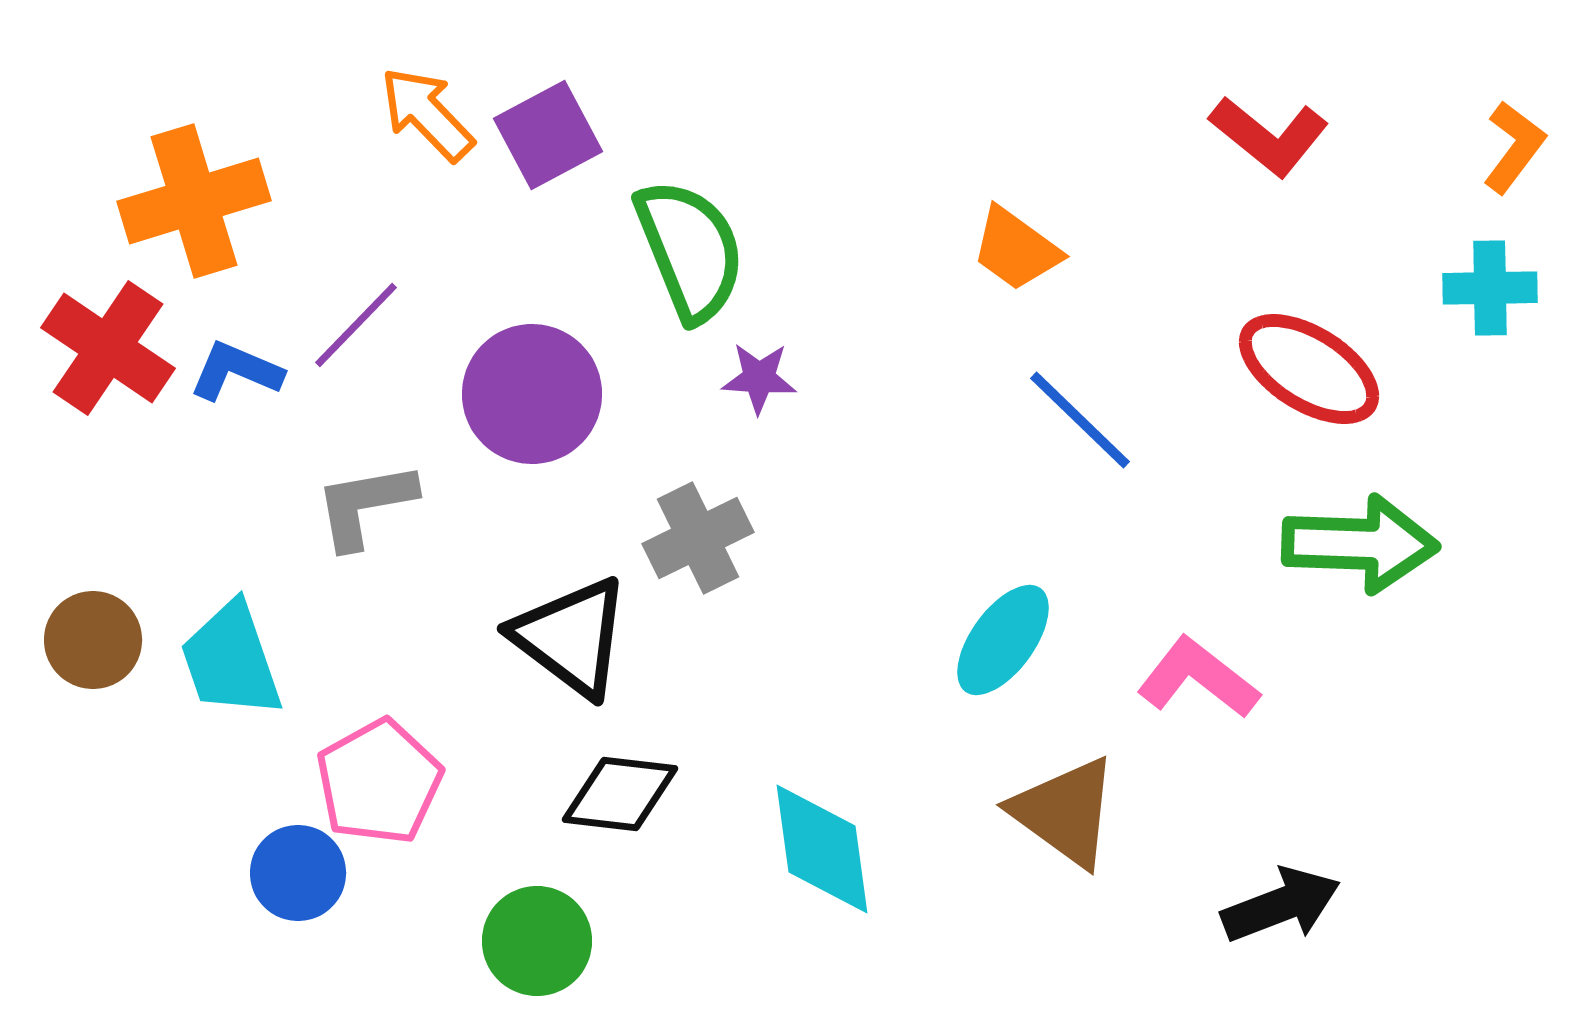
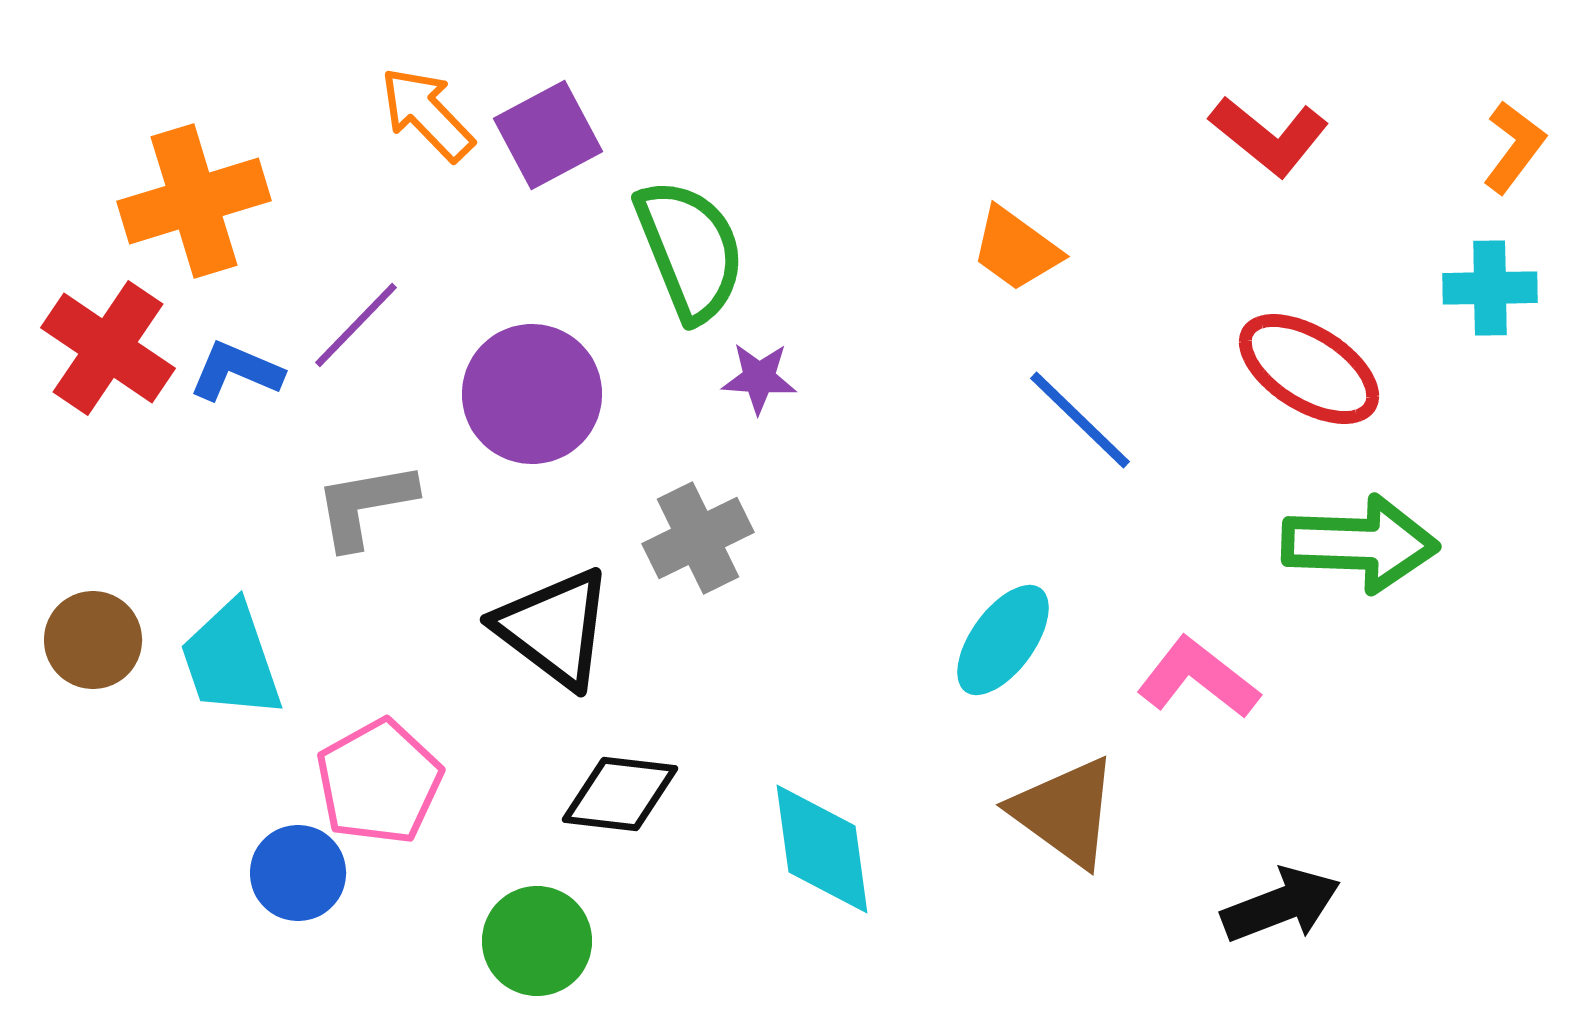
black triangle: moved 17 px left, 9 px up
